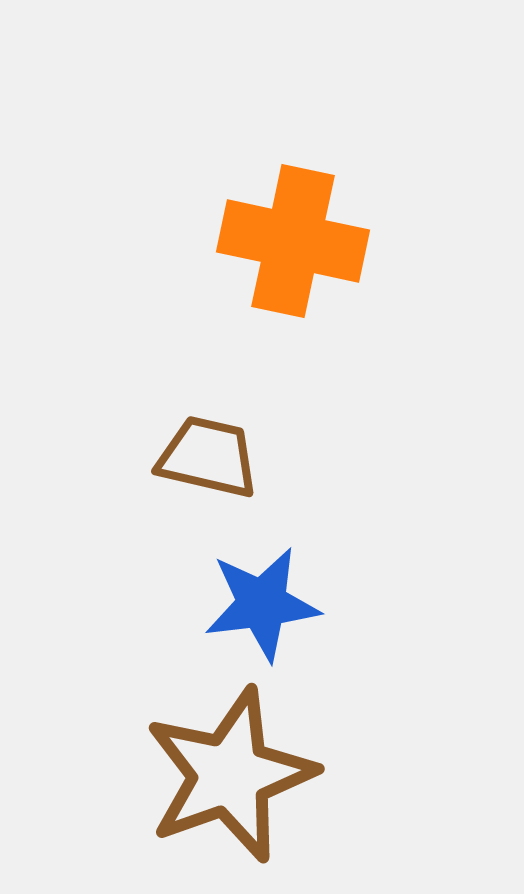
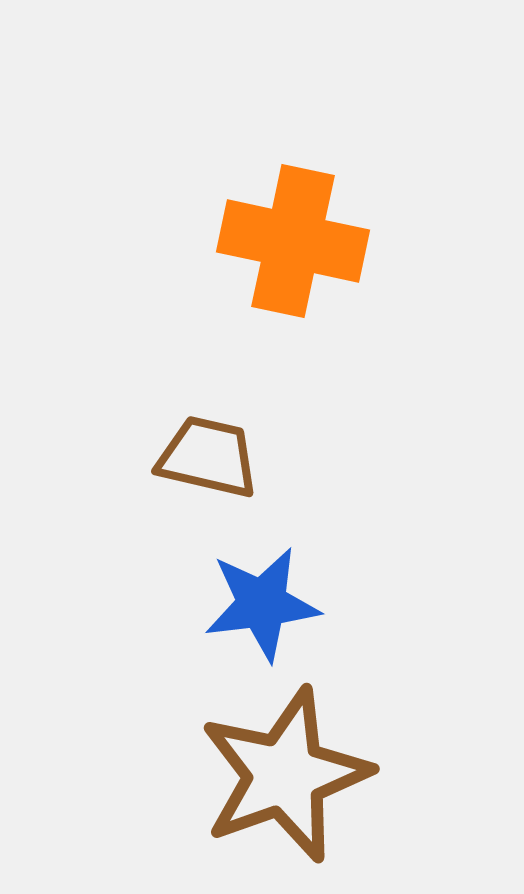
brown star: moved 55 px right
